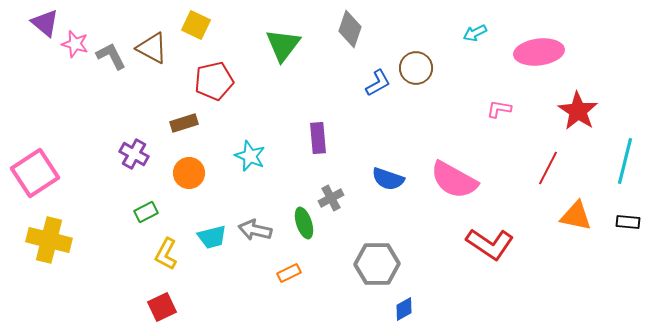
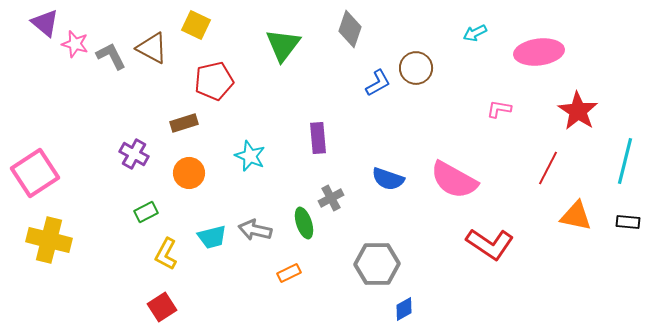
red square: rotated 8 degrees counterclockwise
